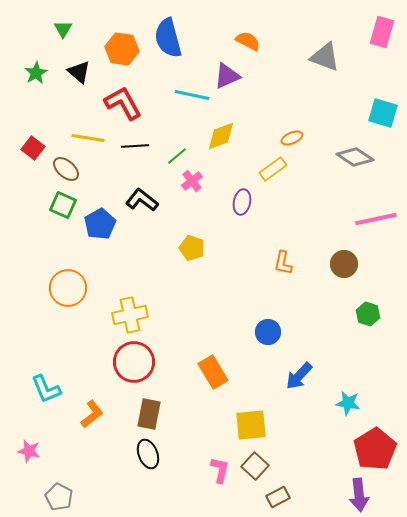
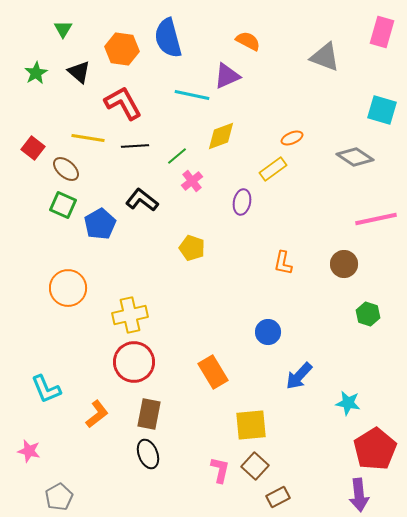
cyan square at (383, 113): moved 1 px left, 3 px up
orange L-shape at (92, 414): moved 5 px right
gray pentagon at (59, 497): rotated 16 degrees clockwise
